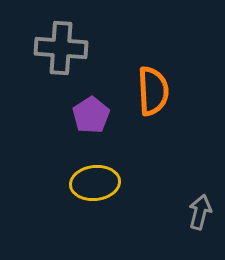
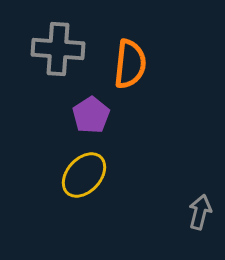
gray cross: moved 3 px left, 1 px down
orange semicircle: moved 23 px left, 27 px up; rotated 9 degrees clockwise
yellow ellipse: moved 11 px left, 8 px up; rotated 42 degrees counterclockwise
